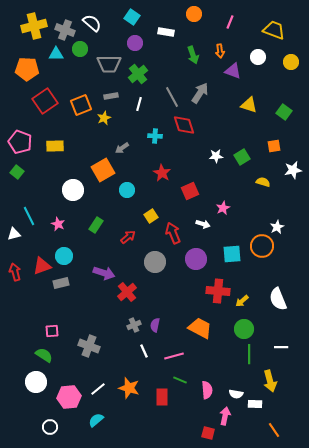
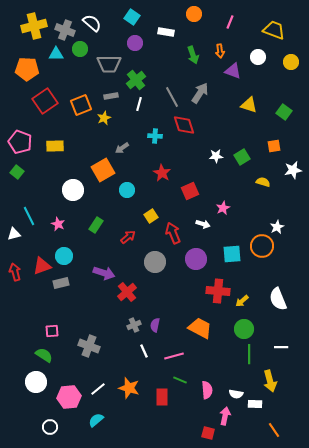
green cross at (138, 74): moved 2 px left, 6 px down
